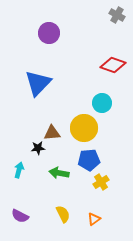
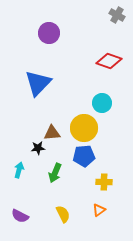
red diamond: moved 4 px left, 4 px up
blue pentagon: moved 5 px left, 4 px up
green arrow: moved 4 px left; rotated 78 degrees counterclockwise
yellow cross: moved 3 px right; rotated 35 degrees clockwise
orange triangle: moved 5 px right, 9 px up
